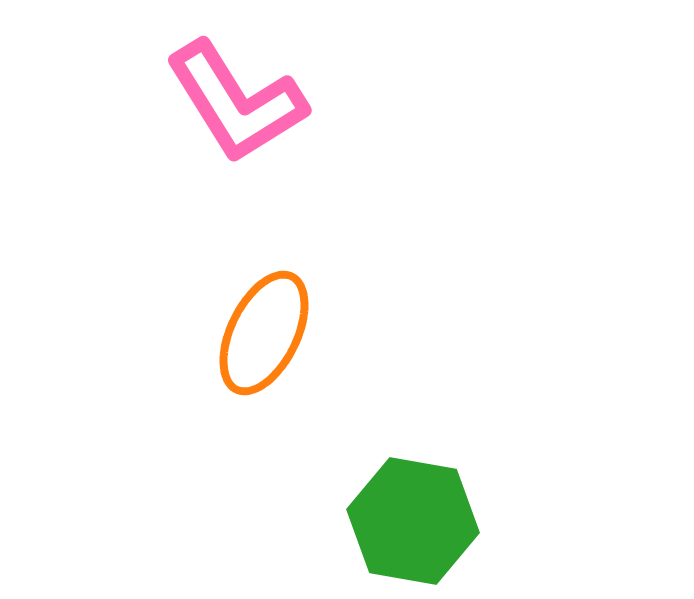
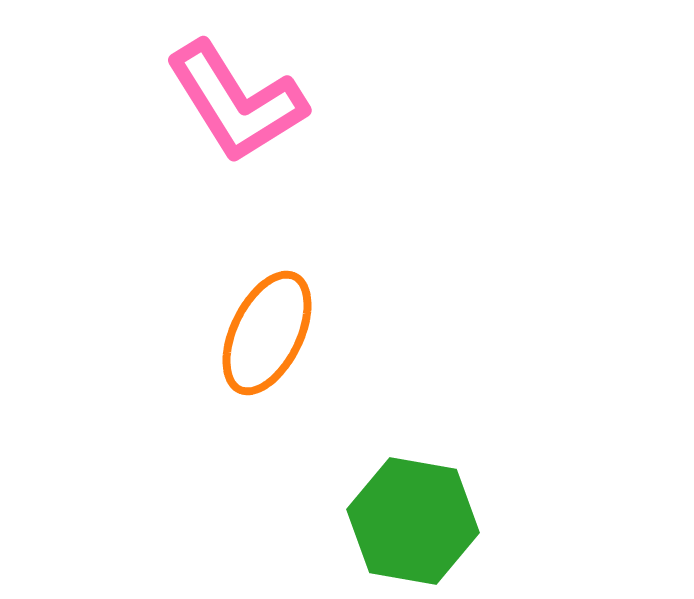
orange ellipse: moved 3 px right
